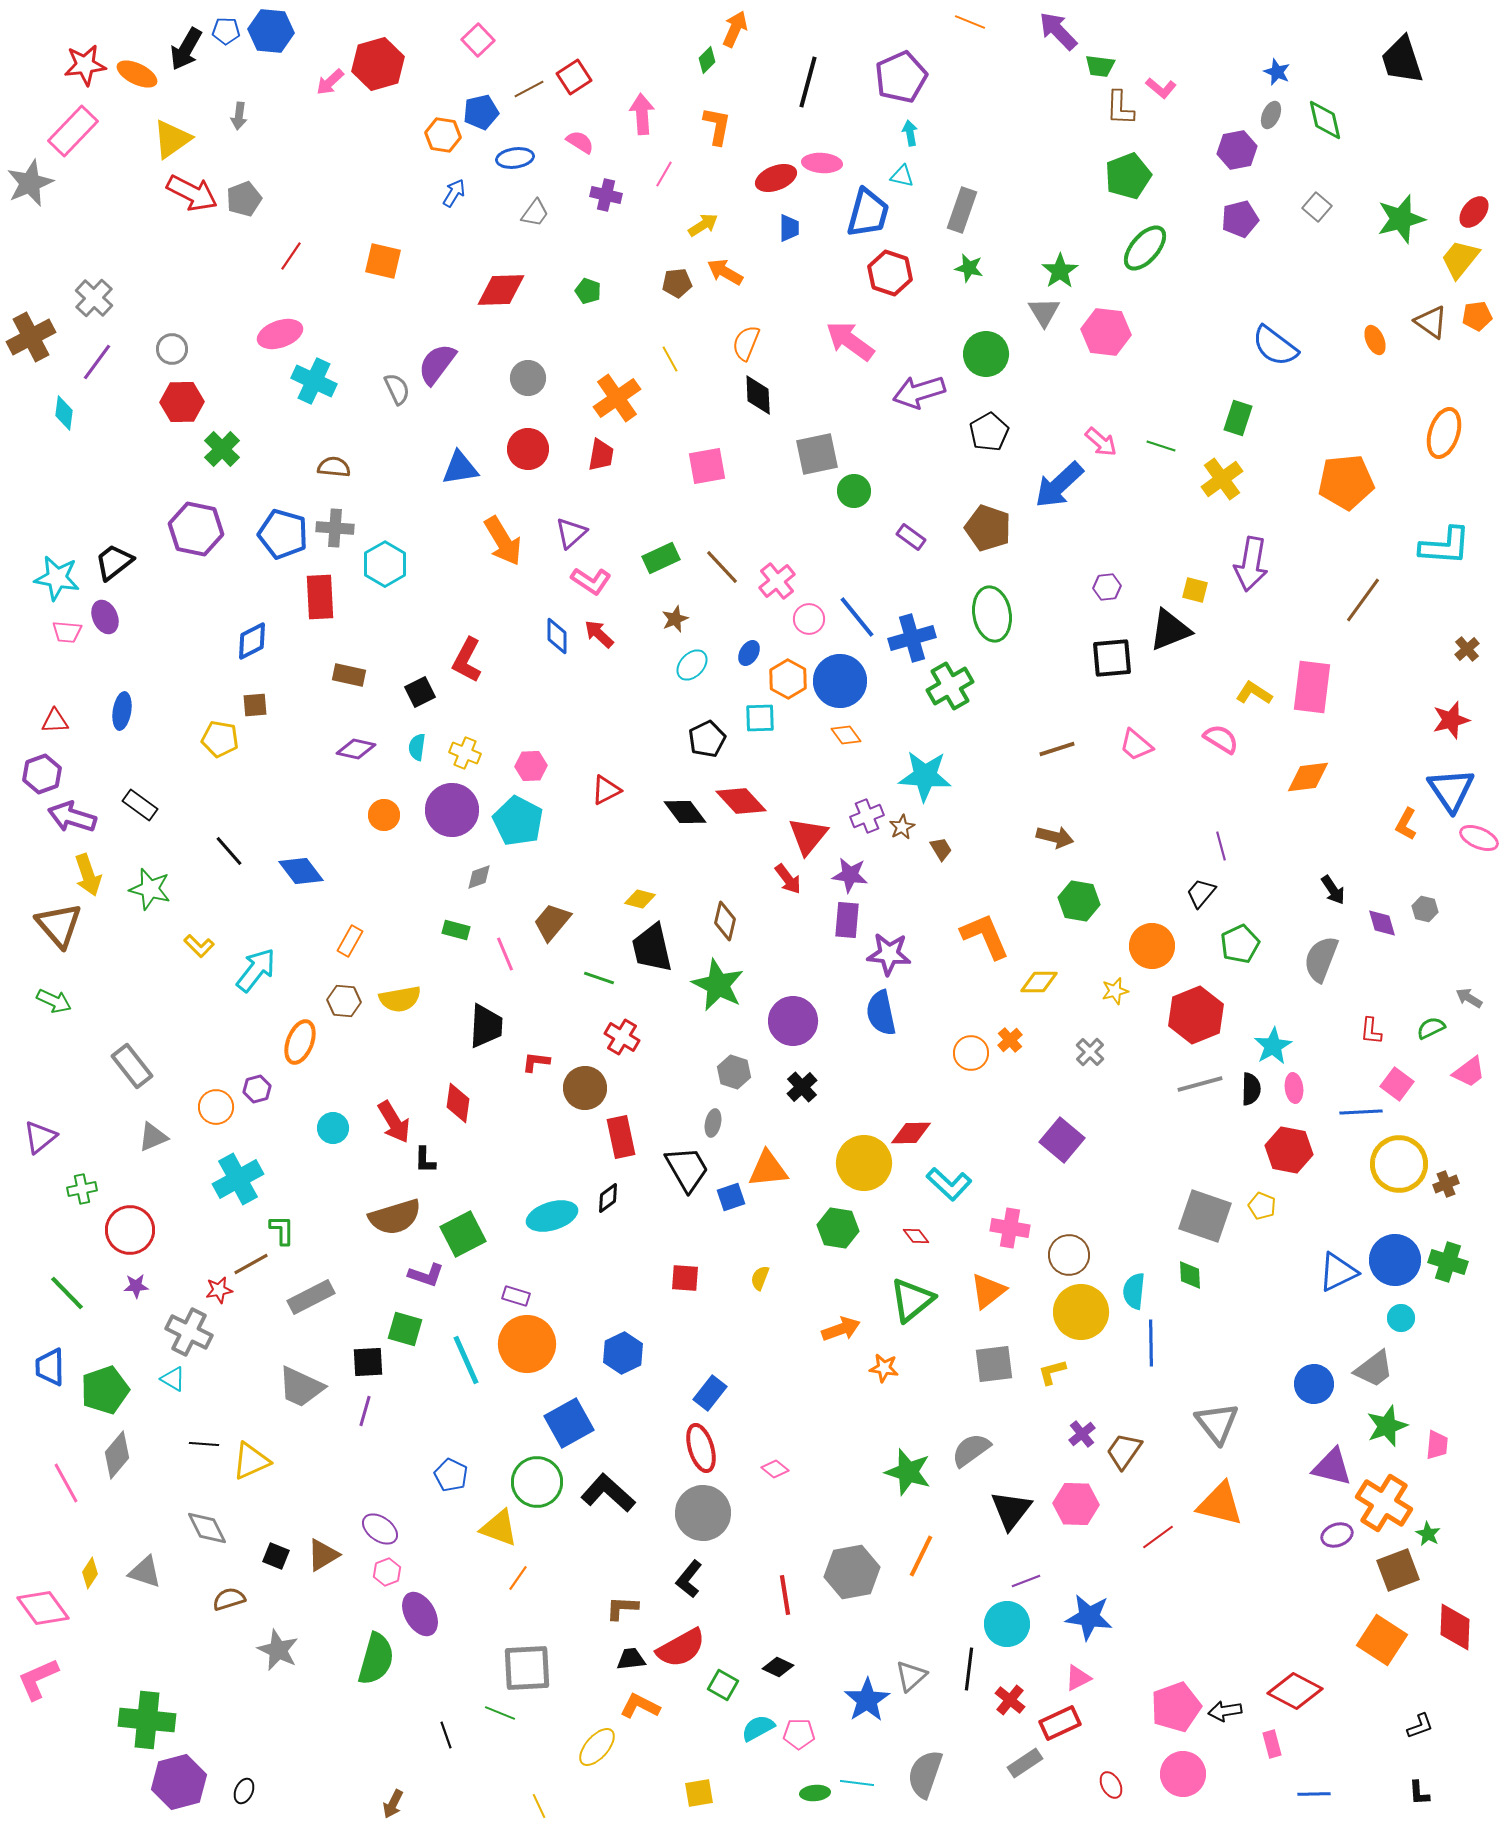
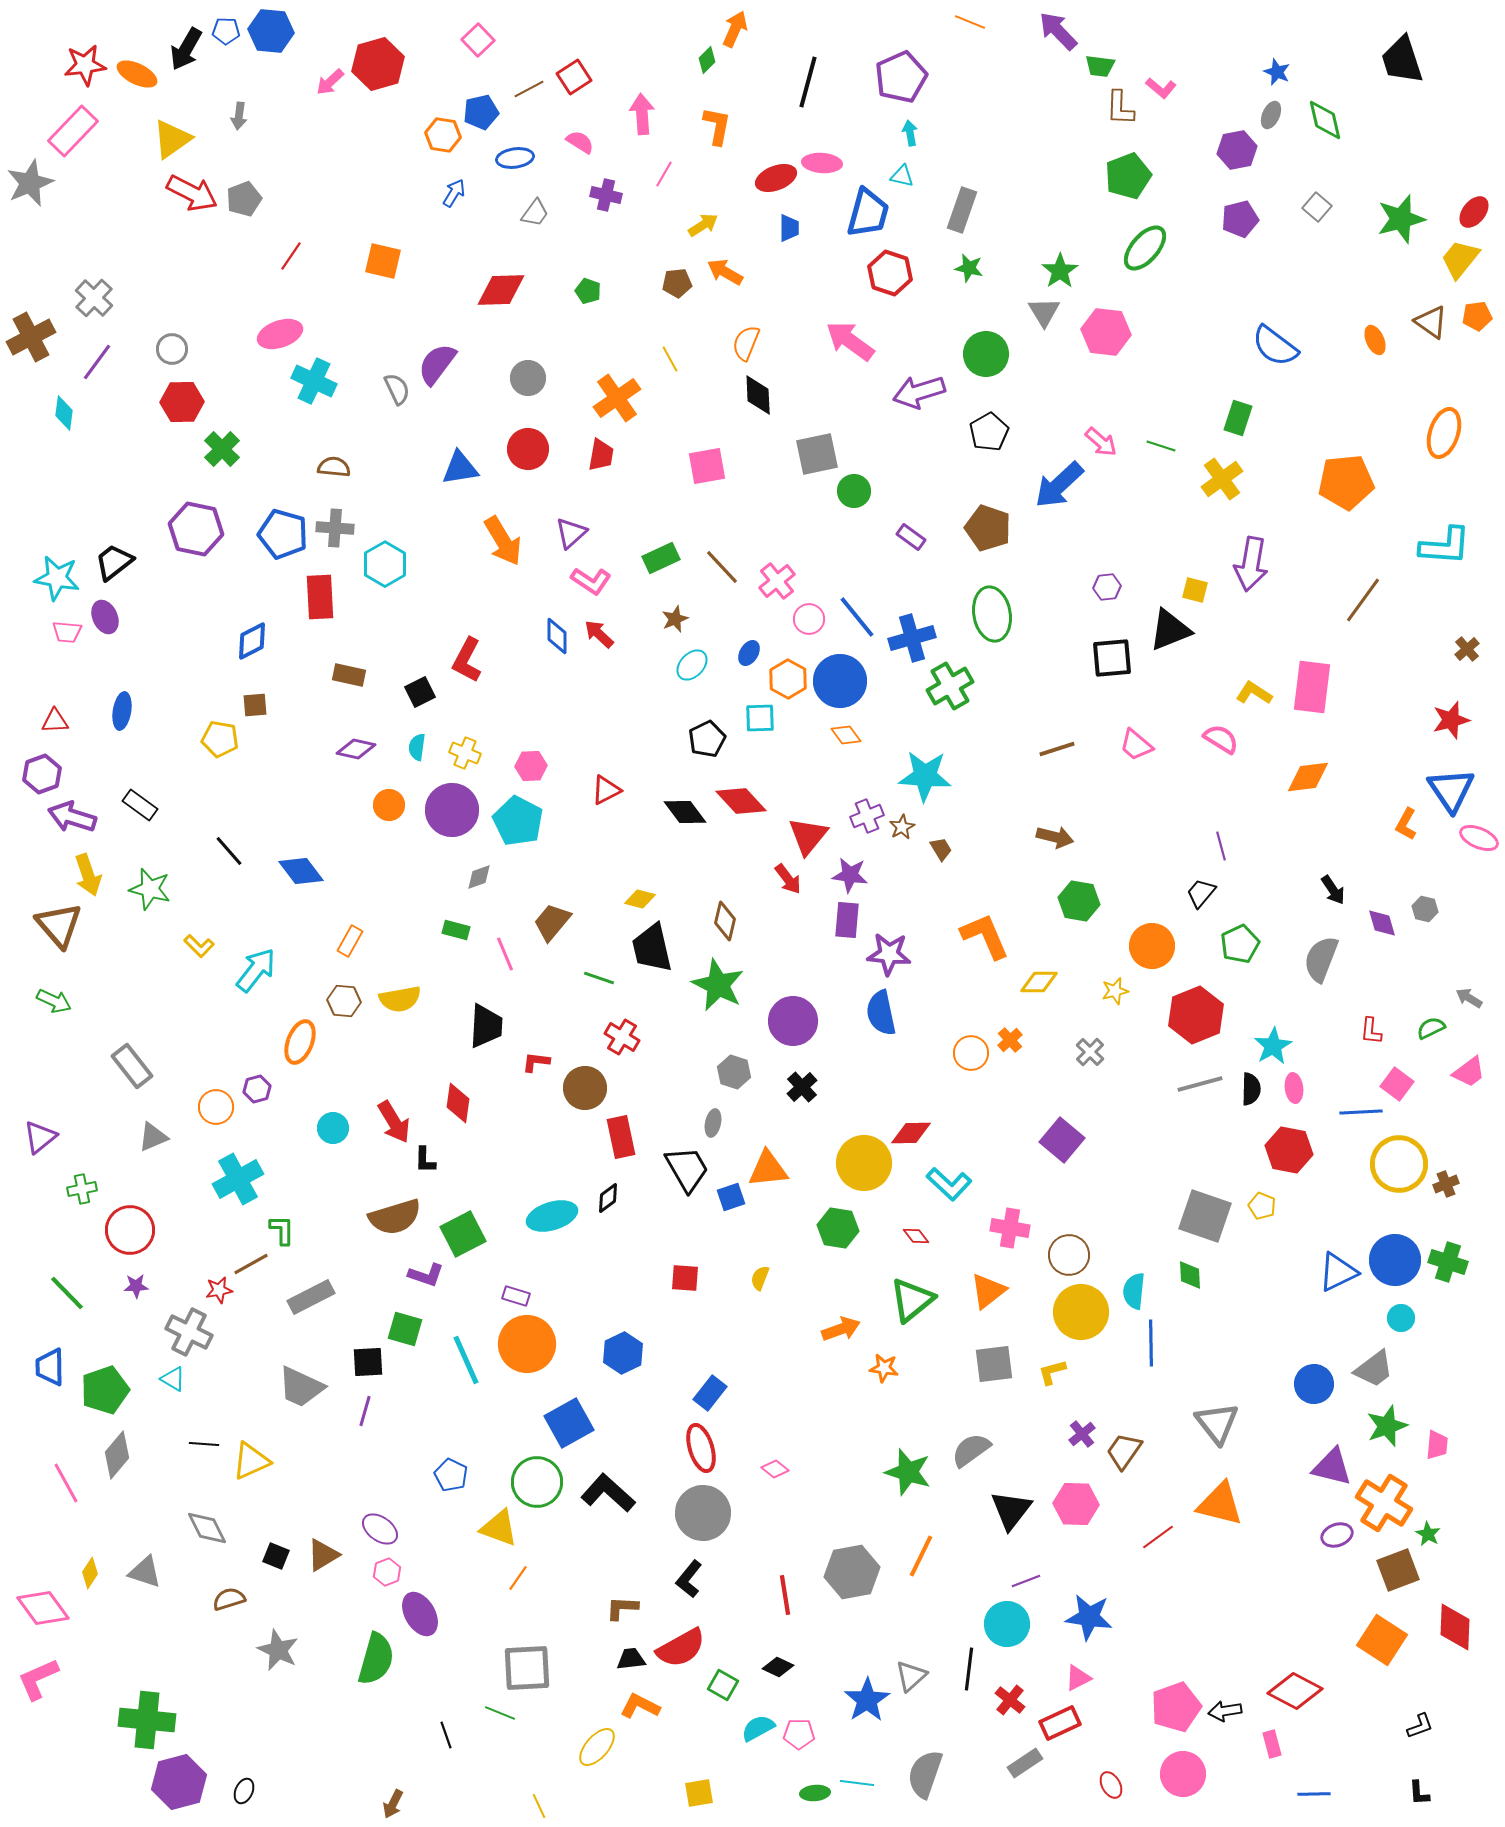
orange circle at (384, 815): moved 5 px right, 10 px up
